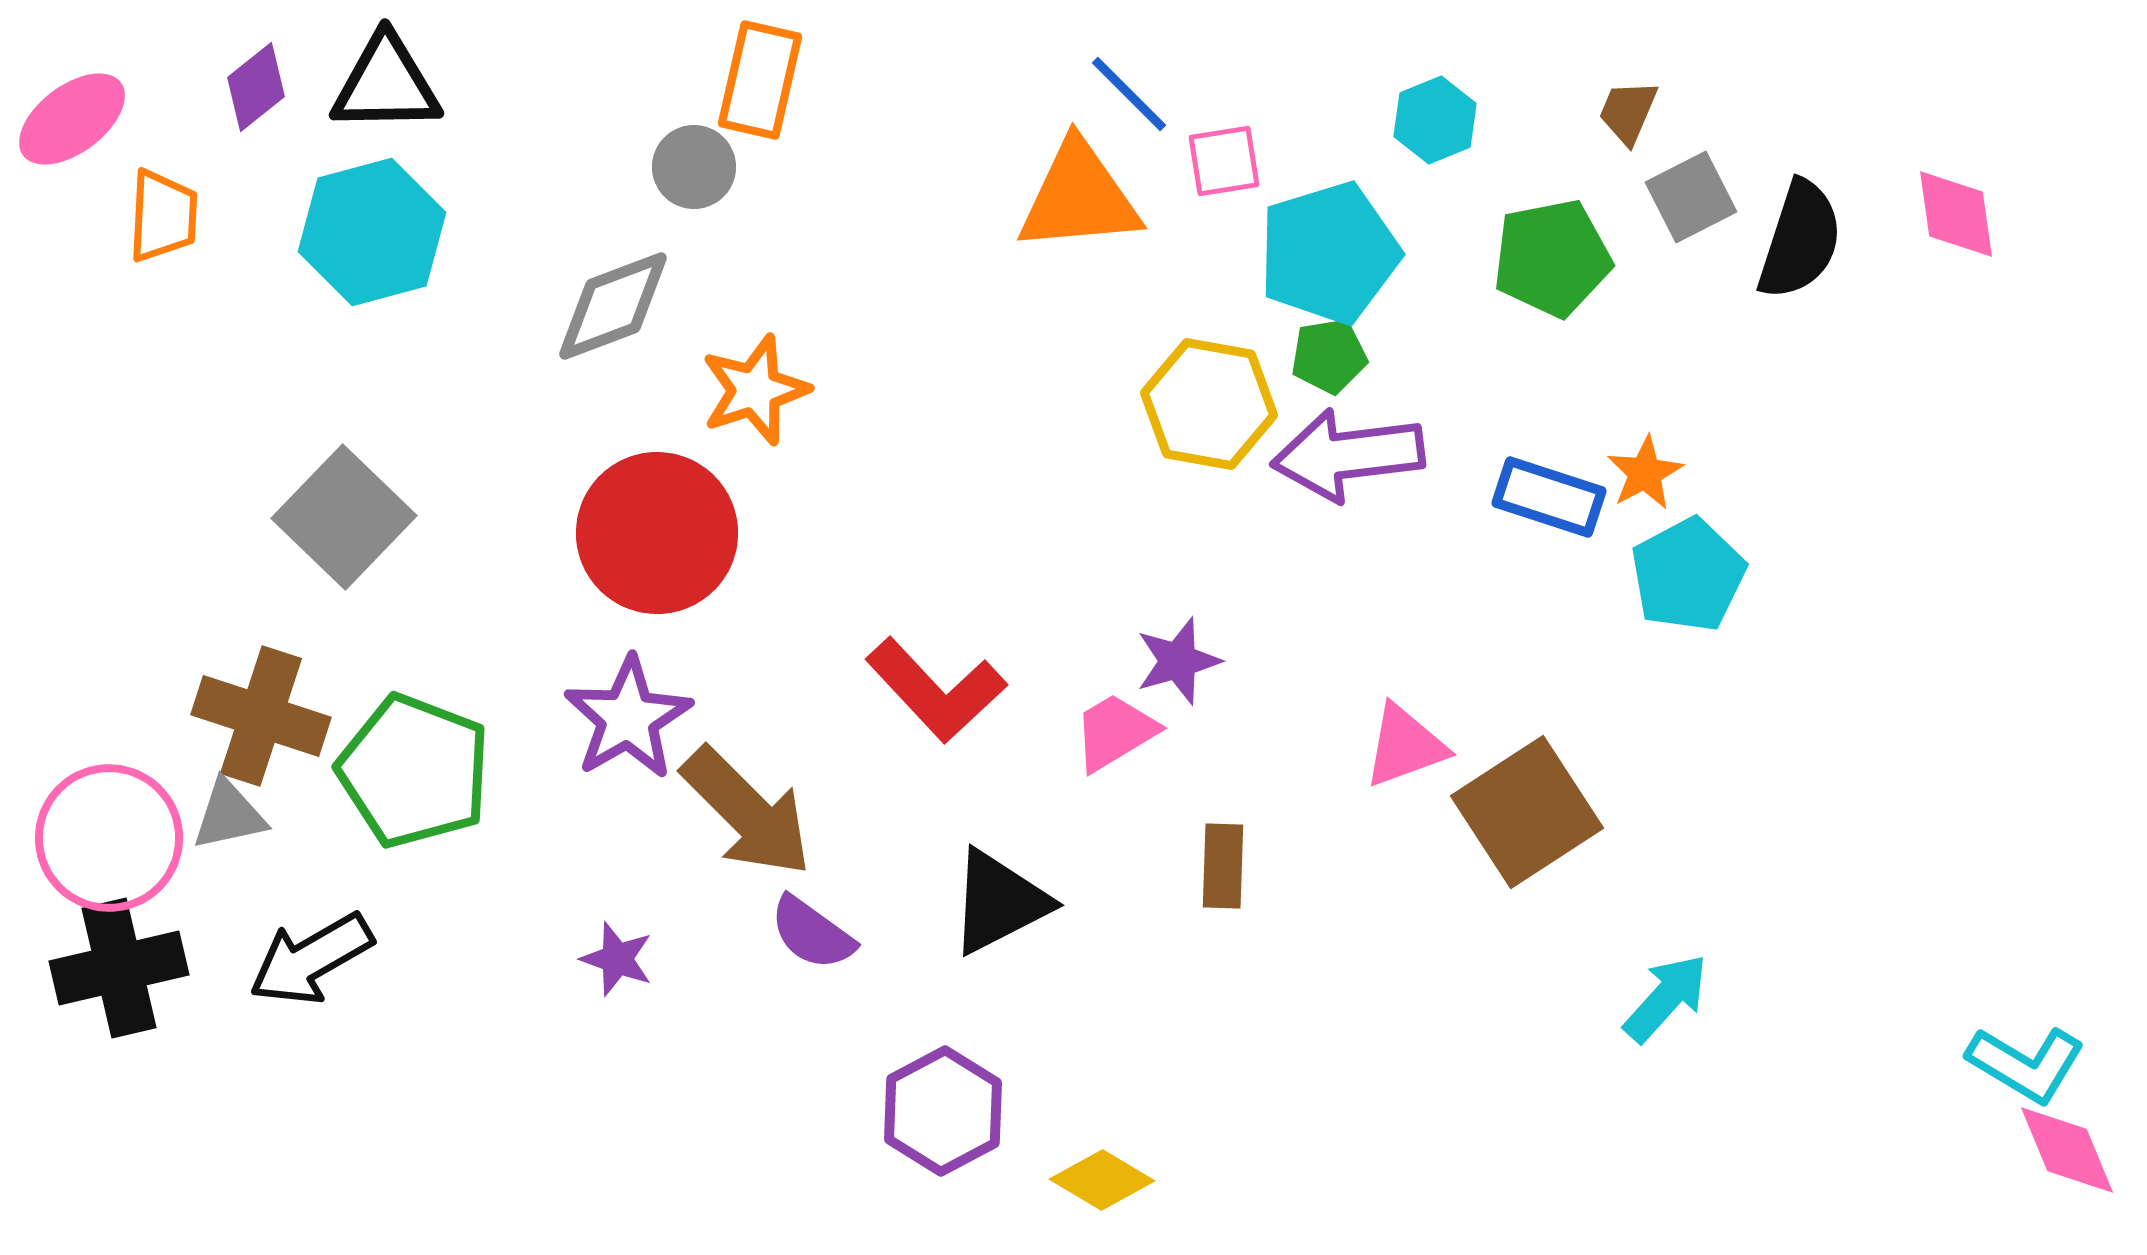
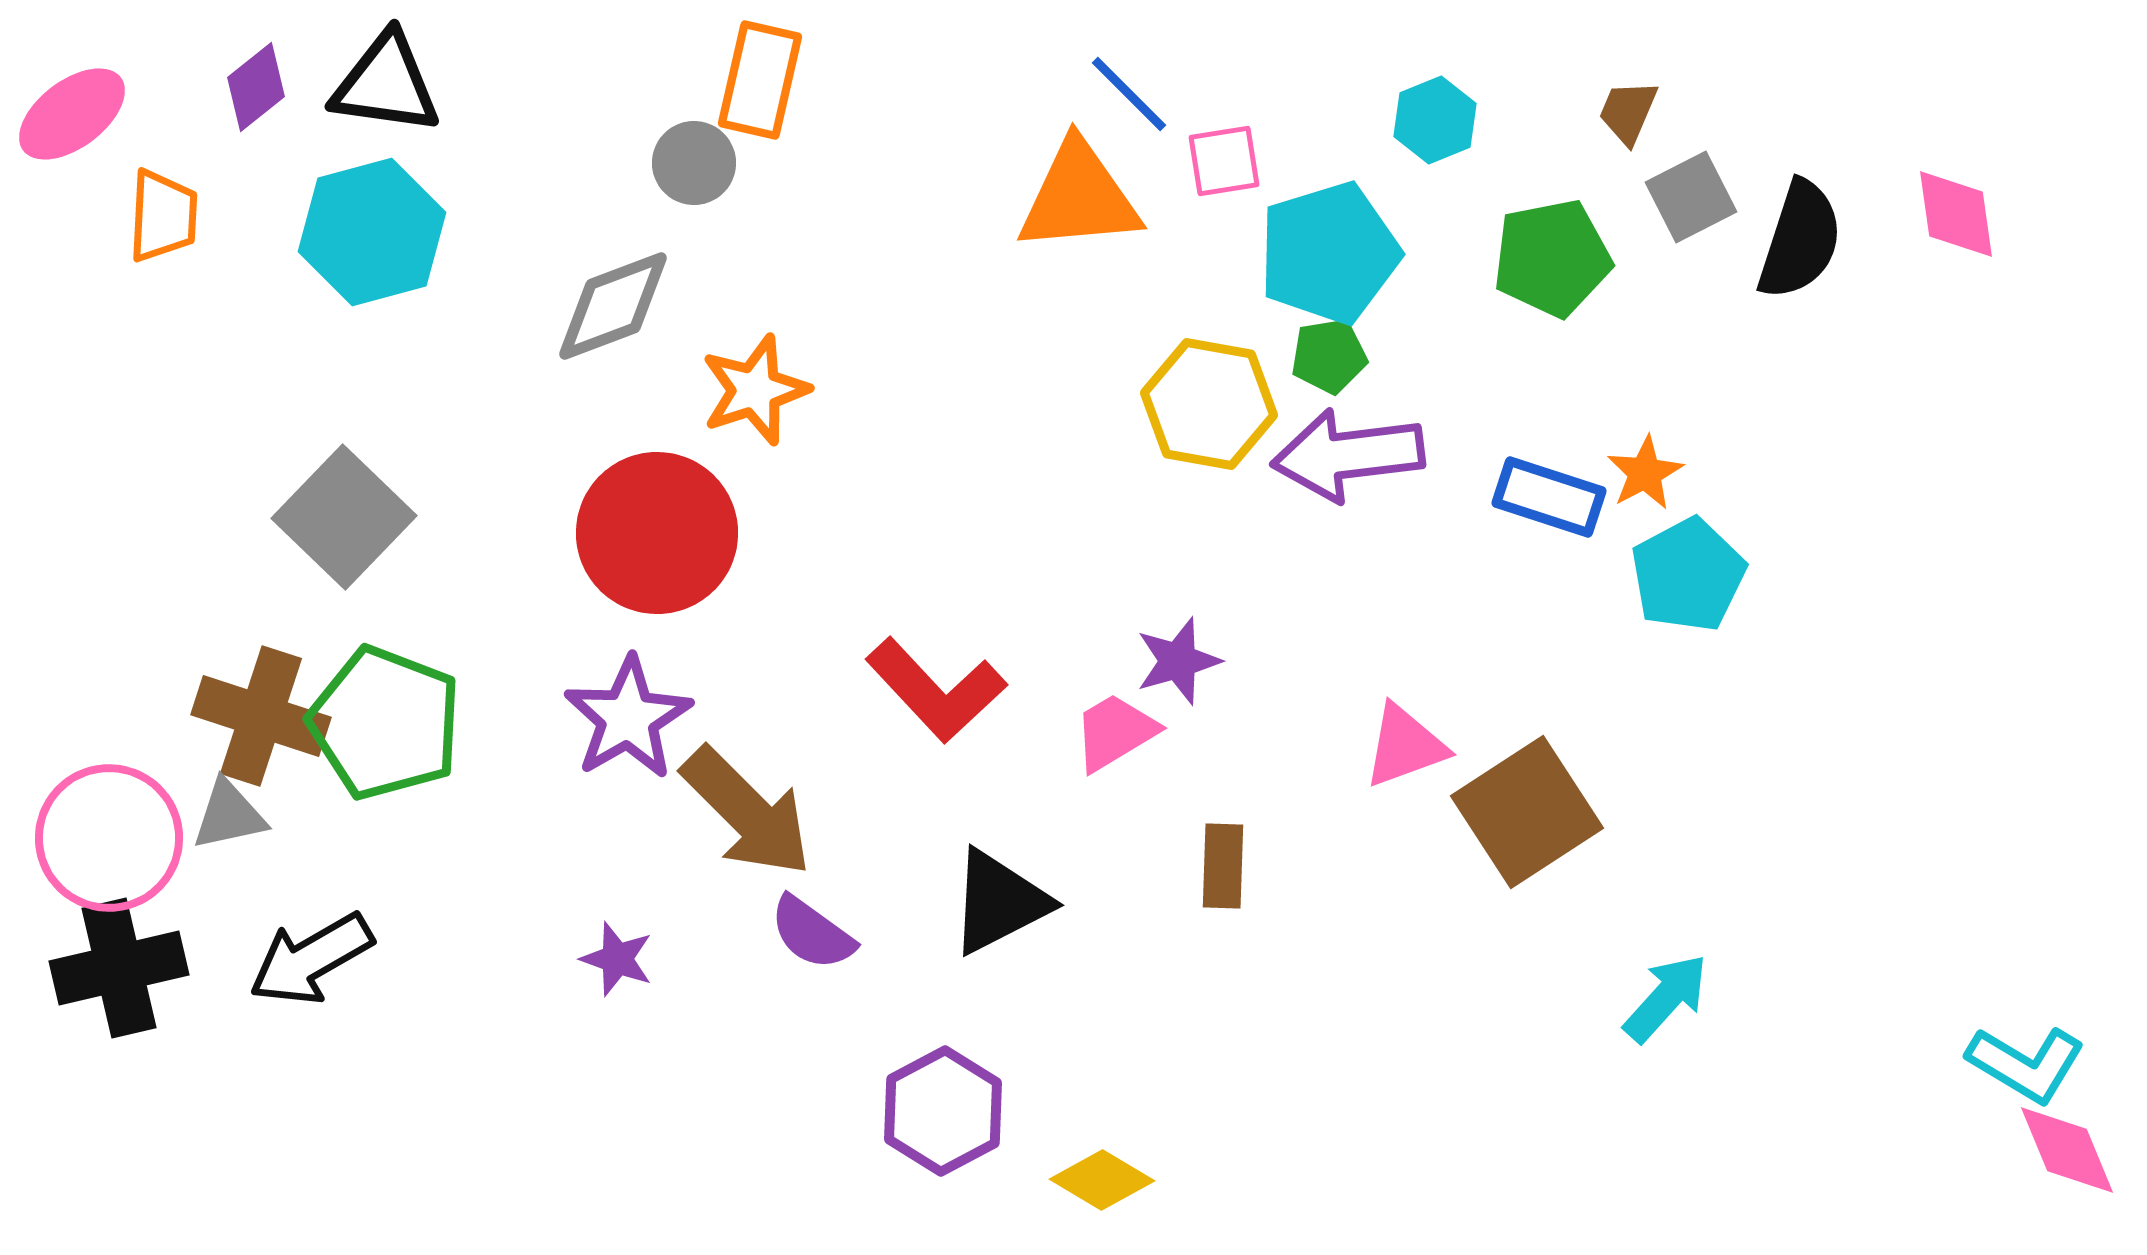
black triangle at (386, 84): rotated 9 degrees clockwise
pink ellipse at (72, 119): moved 5 px up
gray circle at (694, 167): moved 4 px up
green pentagon at (414, 771): moved 29 px left, 48 px up
